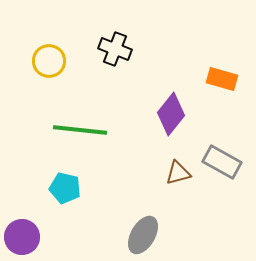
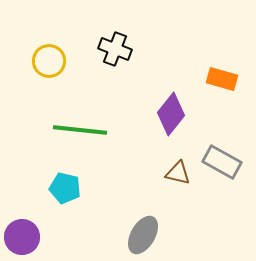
brown triangle: rotated 28 degrees clockwise
